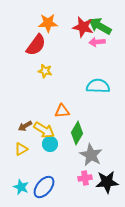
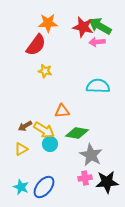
green diamond: rotated 70 degrees clockwise
